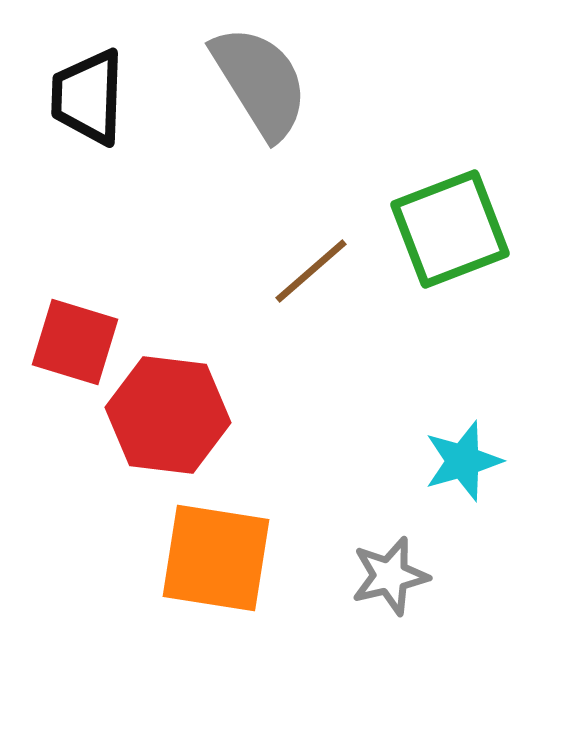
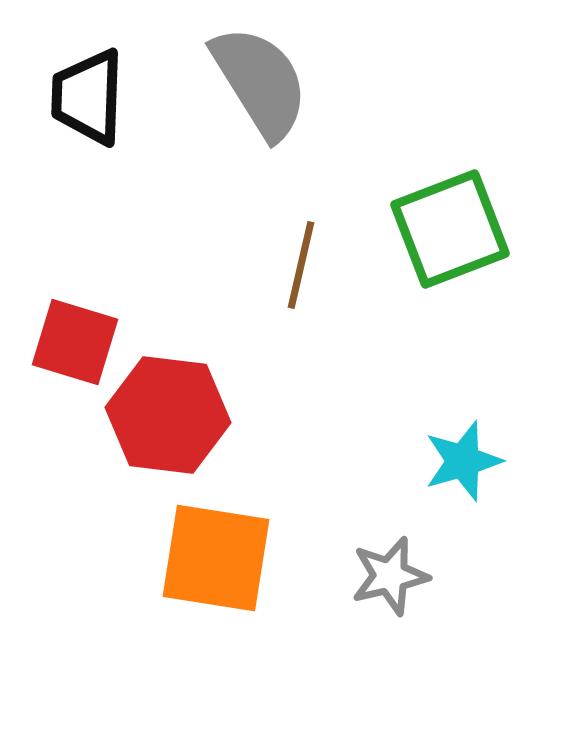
brown line: moved 10 px left, 6 px up; rotated 36 degrees counterclockwise
